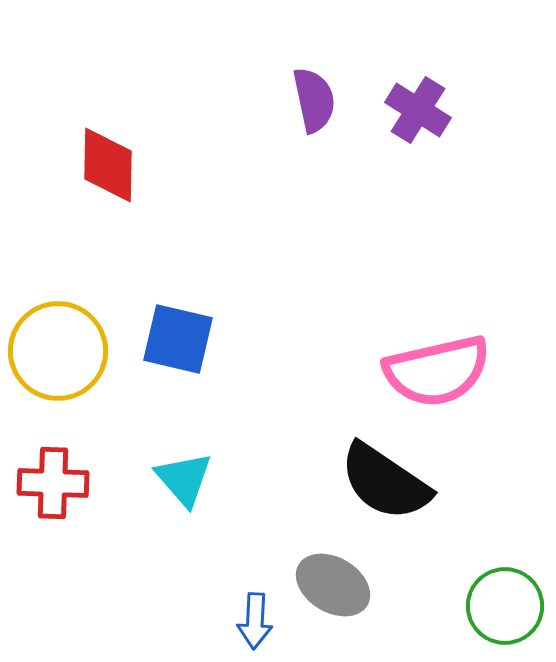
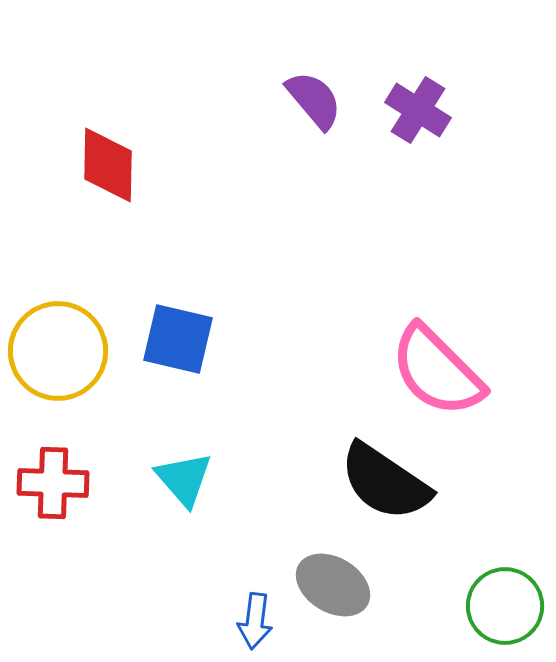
purple semicircle: rotated 28 degrees counterclockwise
pink semicircle: rotated 58 degrees clockwise
blue arrow: rotated 4 degrees clockwise
